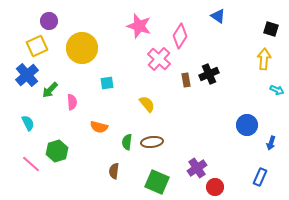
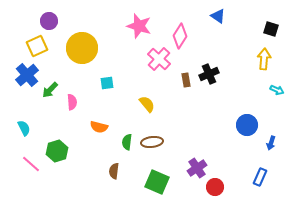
cyan semicircle: moved 4 px left, 5 px down
